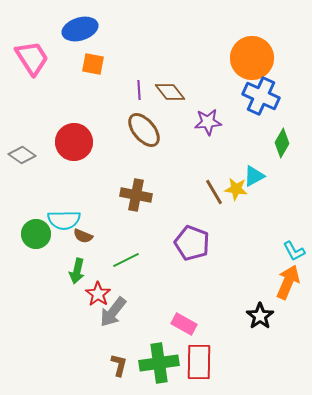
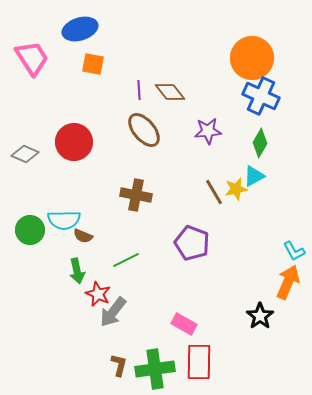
purple star: moved 9 px down
green diamond: moved 22 px left
gray diamond: moved 3 px right, 1 px up; rotated 12 degrees counterclockwise
yellow star: rotated 20 degrees counterclockwise
green circle: moved 6 px left, 4 px up
green arrow: rotated 25 degrees counterclockwise
red star: rotated 10 degrees counterclockwise
green cross: moved 4 px left, 6 px down
